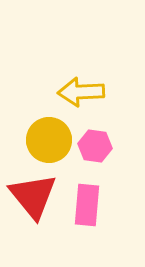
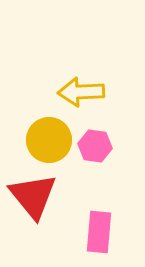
pink rectangle: moved 12 px right, 27 px down
